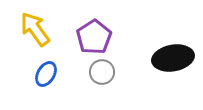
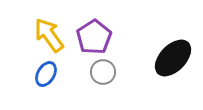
yellow arrow: moved 14 px right, 6 px down
black ellipse: rotated 36 degrees counterclockwise
gray circle: moved 1 px right
